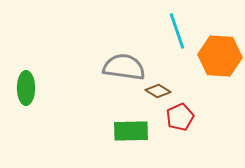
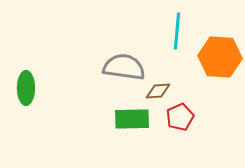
cyan line: rotated 24 degrees clockwise
orange hexagon: moved 1 px down
brown diamond: rotated 35 degrees counterclockwise
green rectangle: moved 1 px right, 12 px up
